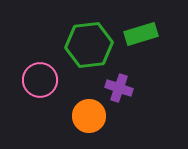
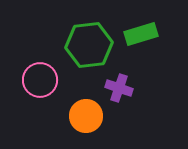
orange circle: moved 3 px left
